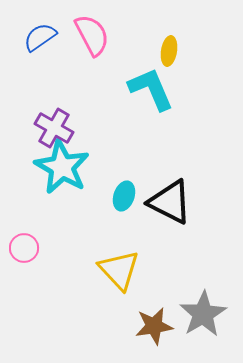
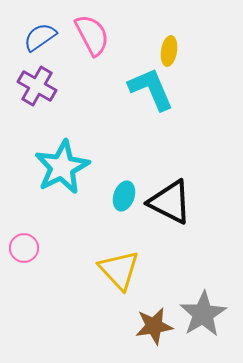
purple cross: moved 17 px left, 42 px up
cyan star: rotated 16 degrees clockwise
